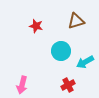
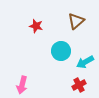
brown triangle: rotated 24 degrees counterclockwise
red cross: moved 11 px right
